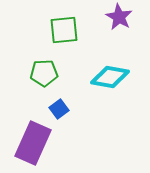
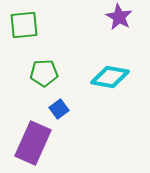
green square: moved 40 px left, 5 px up
